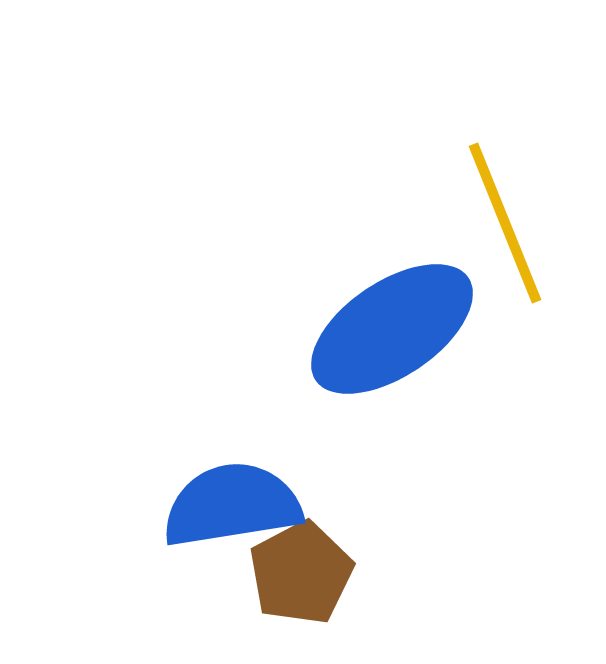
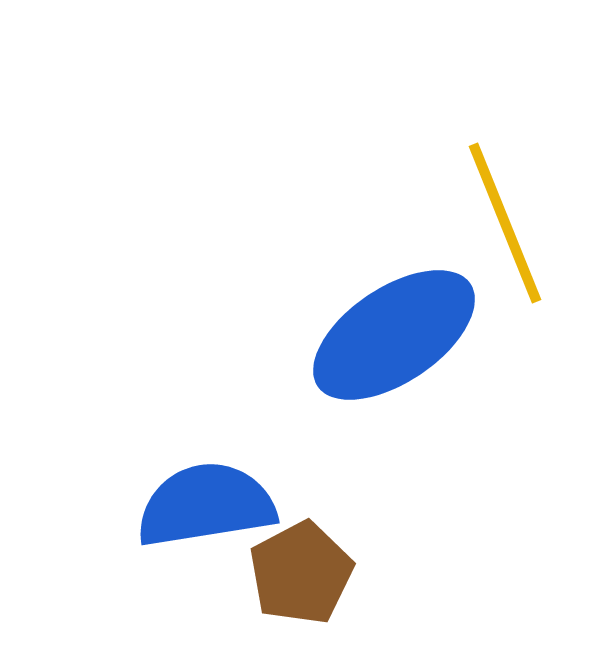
blue ellipse: moved 2 px right, 6 px down
blue semicircle: moved 26 px left
